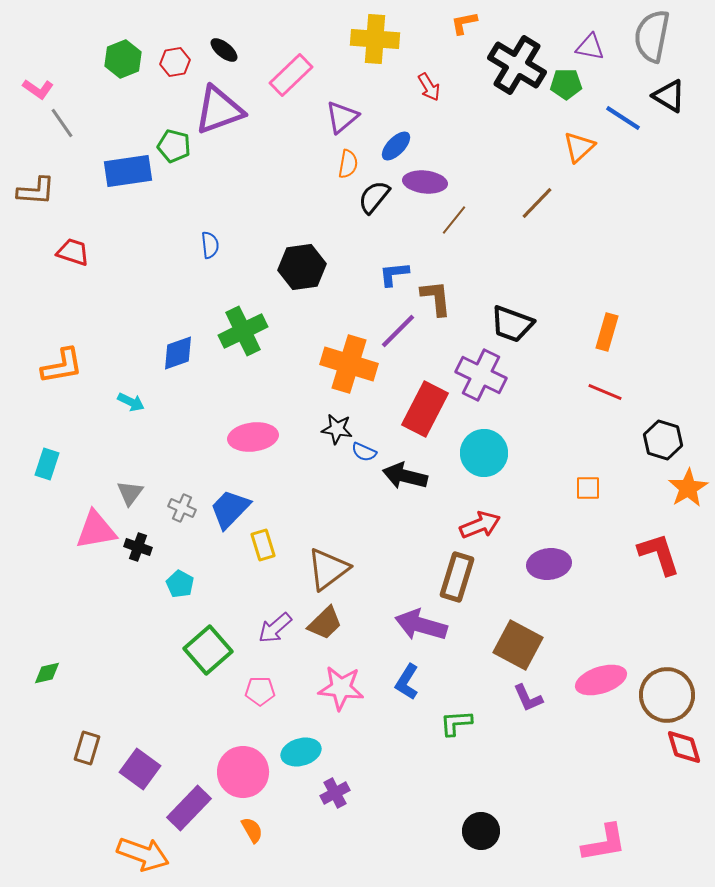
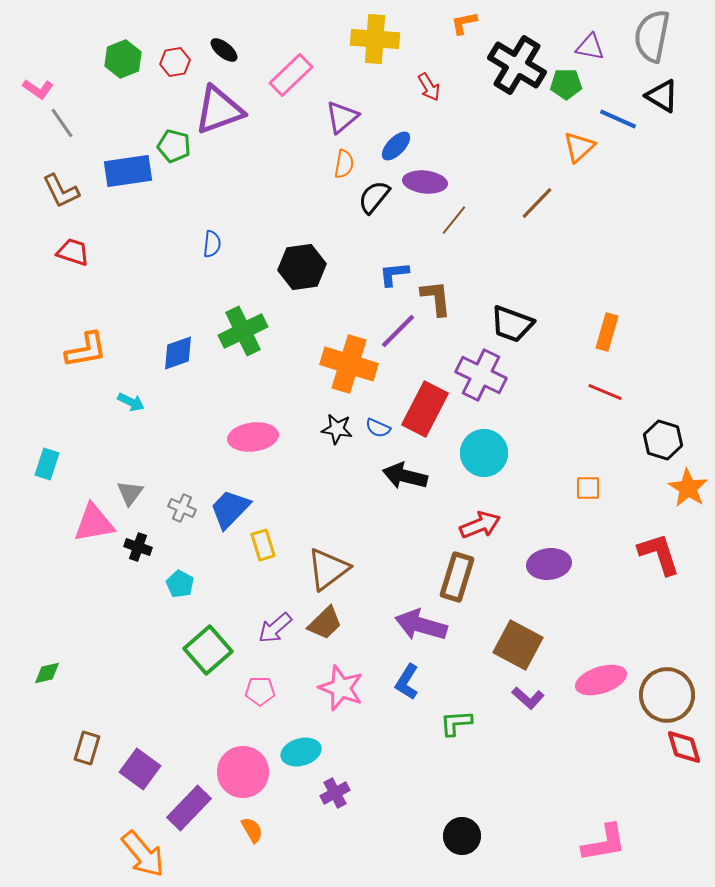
black triangle at (669, 96): moved 7 px left
blue line at (623, 118): moved 5 px left, 1 px down; rotated 9 degrees counterclockwise
orange semicircle at (348, 164): moved 4 px left
brown L-shape at (36, 191): moved 25 px right; rotated 60 degrees clockwise
blue semicircle at (210, 245): moved 2 px right, 1 px up; rotated 12 degrees clockwise
orange L-shape at (62, 366): moved 24 px right, 16 px up
blue semicircle at (364, 452): moved 14 px right, 24 px up
orange star at (688, 488): rotated 9 degrees counterclockwise
pink triangle at (96, 530): moved 2 px left, 7 px up
pink star at (341, 688): rotated 15 degrees clockwise
purple L-shape at (528, 698): rotated 24 degrees counterclockwise
black circle at (481, 831): moved 19 px left, 5 px down
orange arrow at (143, 854): rotated 30 degrees clockwise
